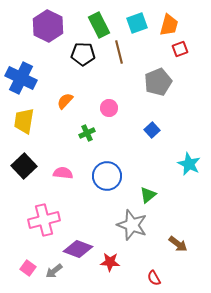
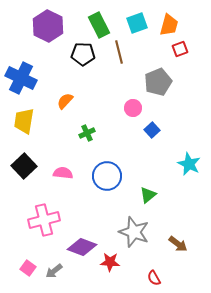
pink circle: moved 24 px right
gray star: moved 2 px right, 7 px down
purple diamond: moved 4 px right, 2 px up
